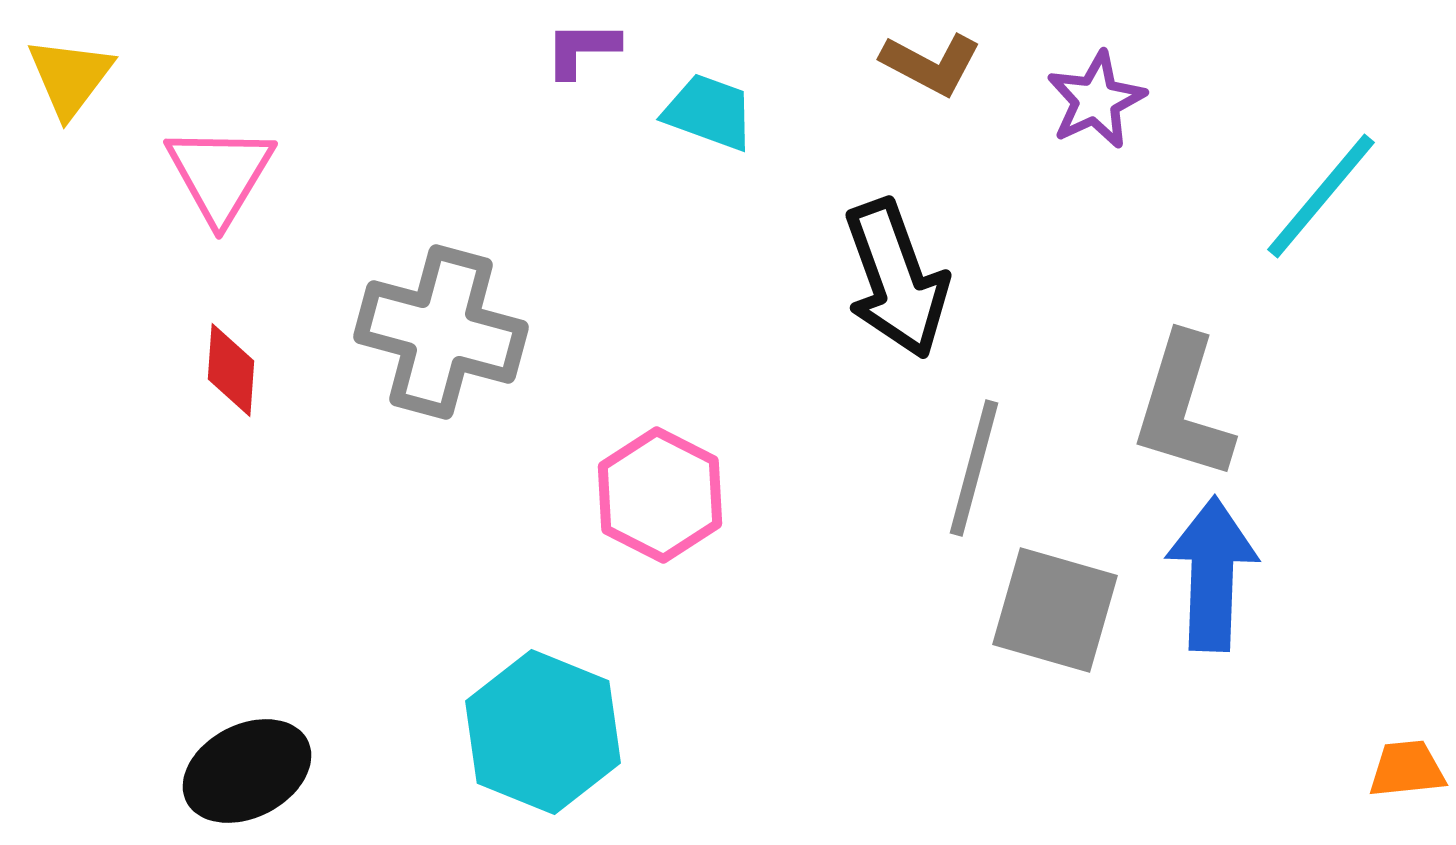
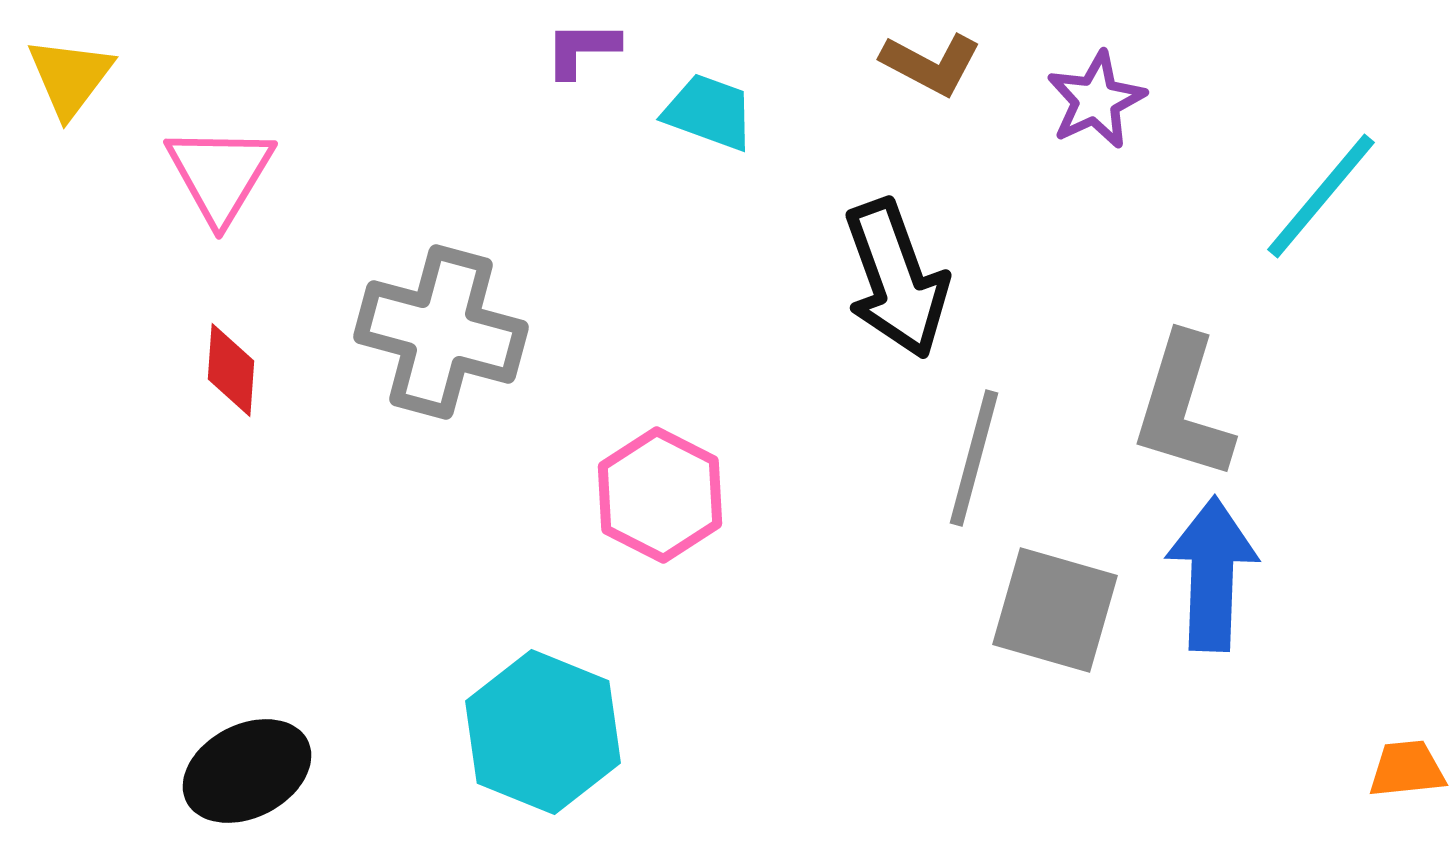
gray line: moved 10 px up
